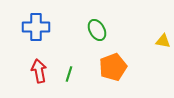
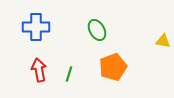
red arrow: moved 1 px up
